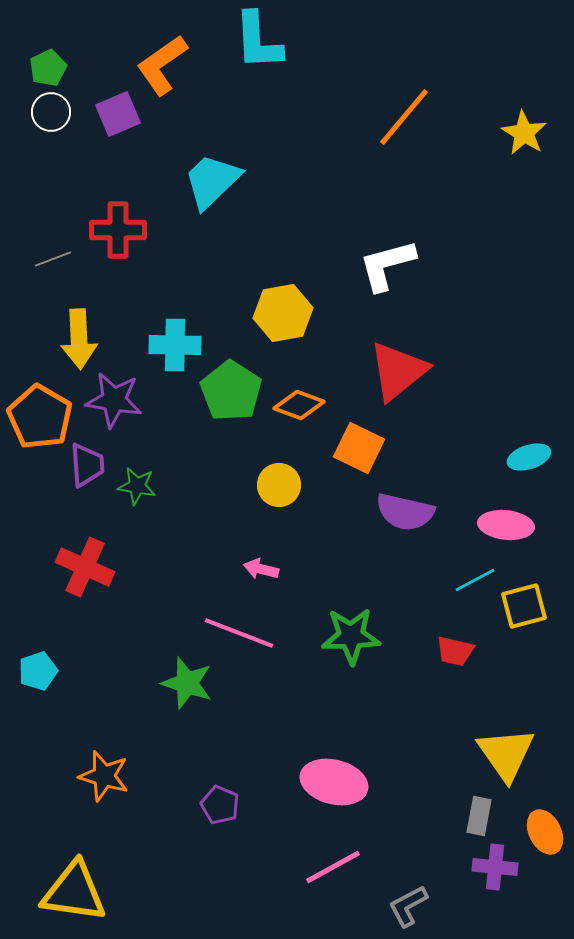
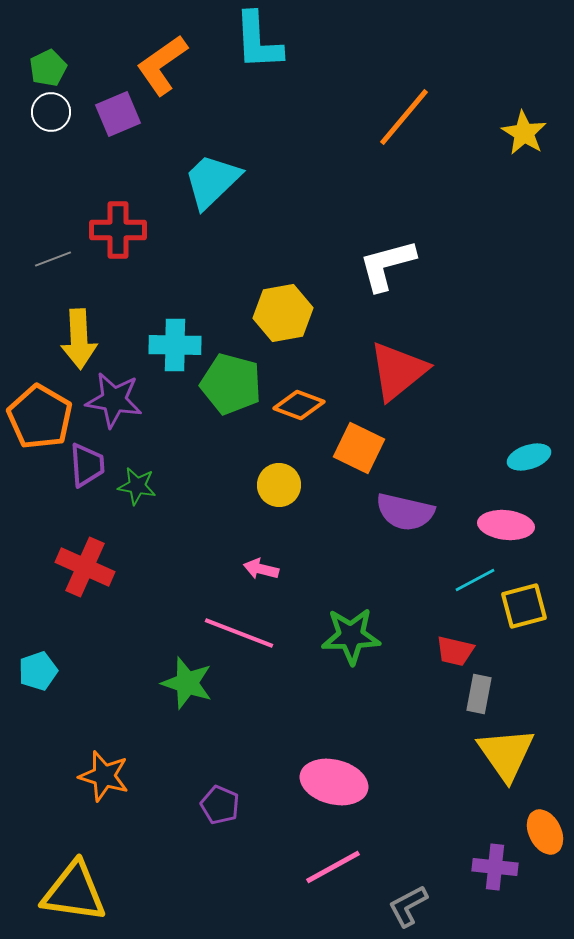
green pentagon at (231, 391): moved 7 px up; rotated 18 degrees counterclockwise
gray rectangle at (479, 816): moved 122 px up
